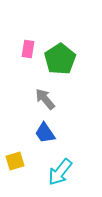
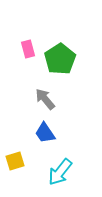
pink rectangle: rotated 24 degrees counterclockwise
